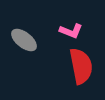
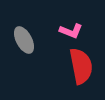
gray ellipse: rotated 24 degrees clockwise
